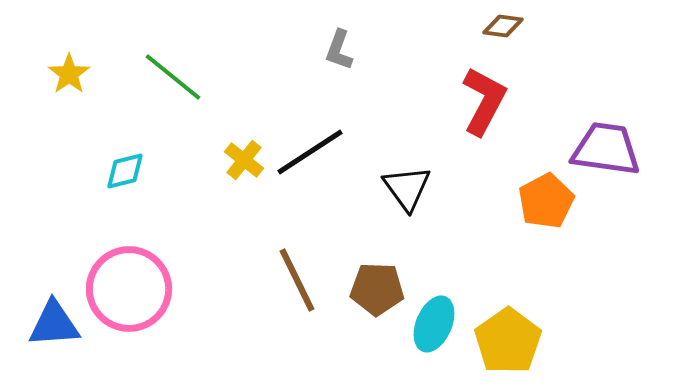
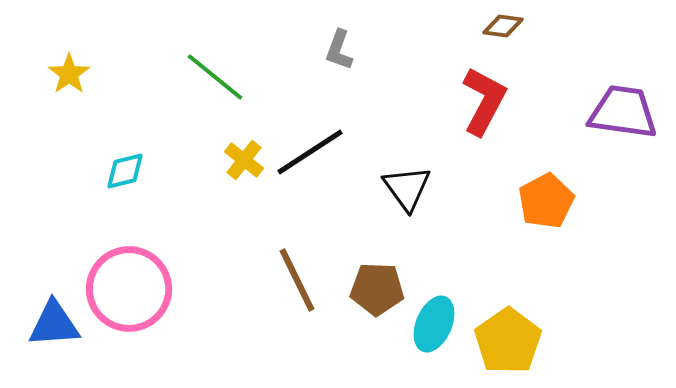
green line: moved 42 px right
purple trapezoid: moved 17 px right, 37 px up
